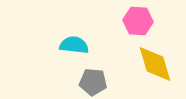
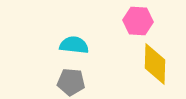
yellow diamond: rotated 18 degrees clockwise
gray pentagon: moved 22 px left
